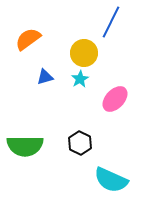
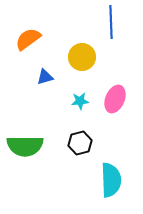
blue line: rotated 28 degrees counterclockwise
yellow circle: moved 2 px left, 4 px down
cyan star: moved 22 px down; rotated 24 degrees clockwise
pink ellipse: rotated 20 degrees counterclockwise
black hexagon: rotated 20 degrees clockwise
cyan semicircle: rotated 116 degrees counterclockwise
